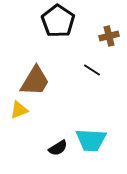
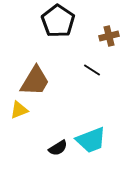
cyan trapezoid: rotated 24 degrees counterclockwise
